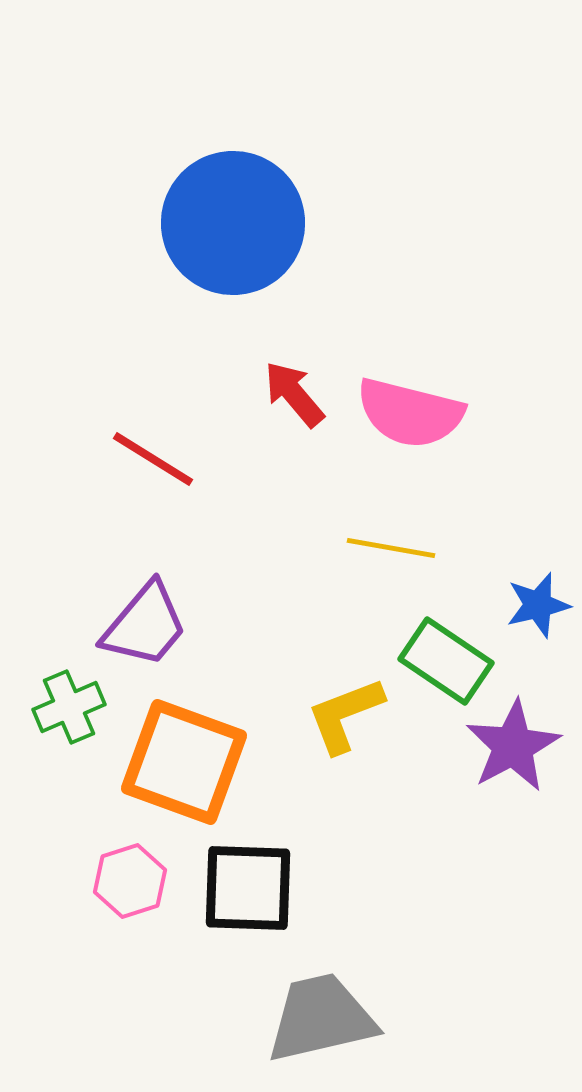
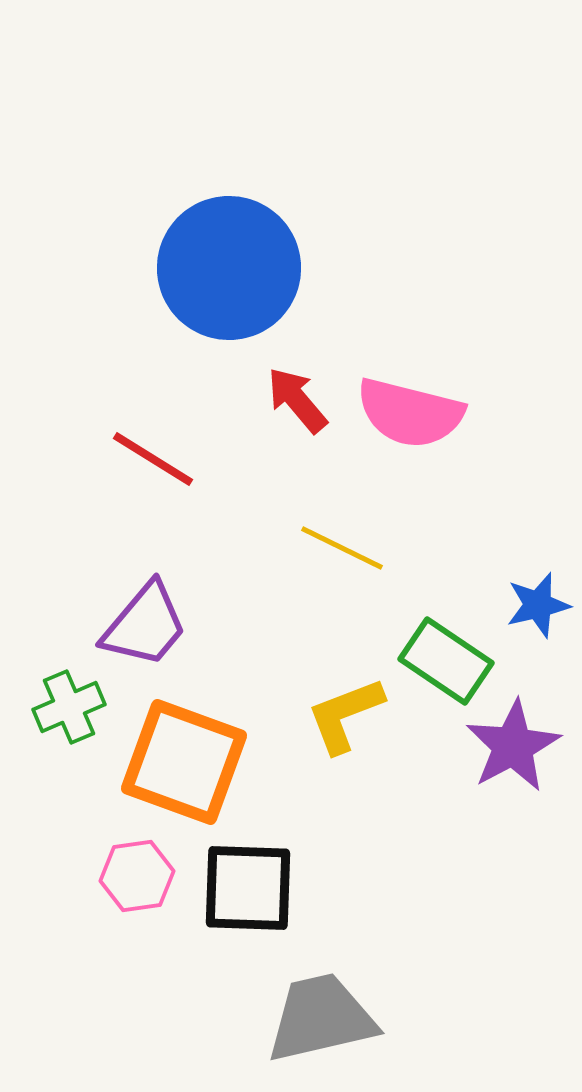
blue circle: moved 4 px left, 45 px down
red arrow: moved 3 px right, 6 px down
yellow line: moved 49 px left; rotated 16 degrees clockwise
pink hexagon: moved 7 px right, 5 px up; rotated 10 degrees clockwise
